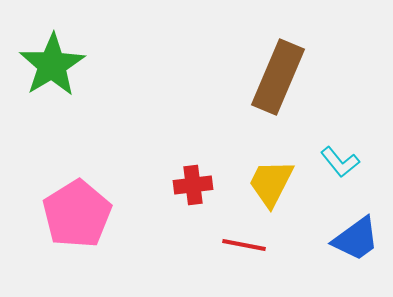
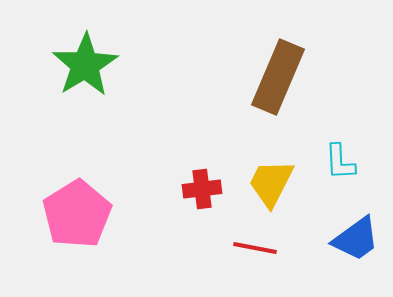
green star: moved 33 px right
cyan L-shape: rotated 36 degrees clockwise
red cross: moved 9 px right, 4 px down
red line: moved 11 px right, 3 px down
